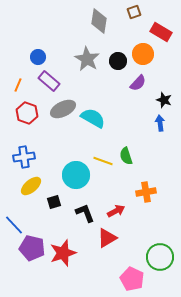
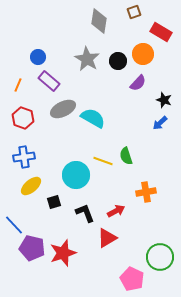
red hexagon: moved 4 px left, 5 px down
blue arrow: rotated 126 degrees counterclockwise
